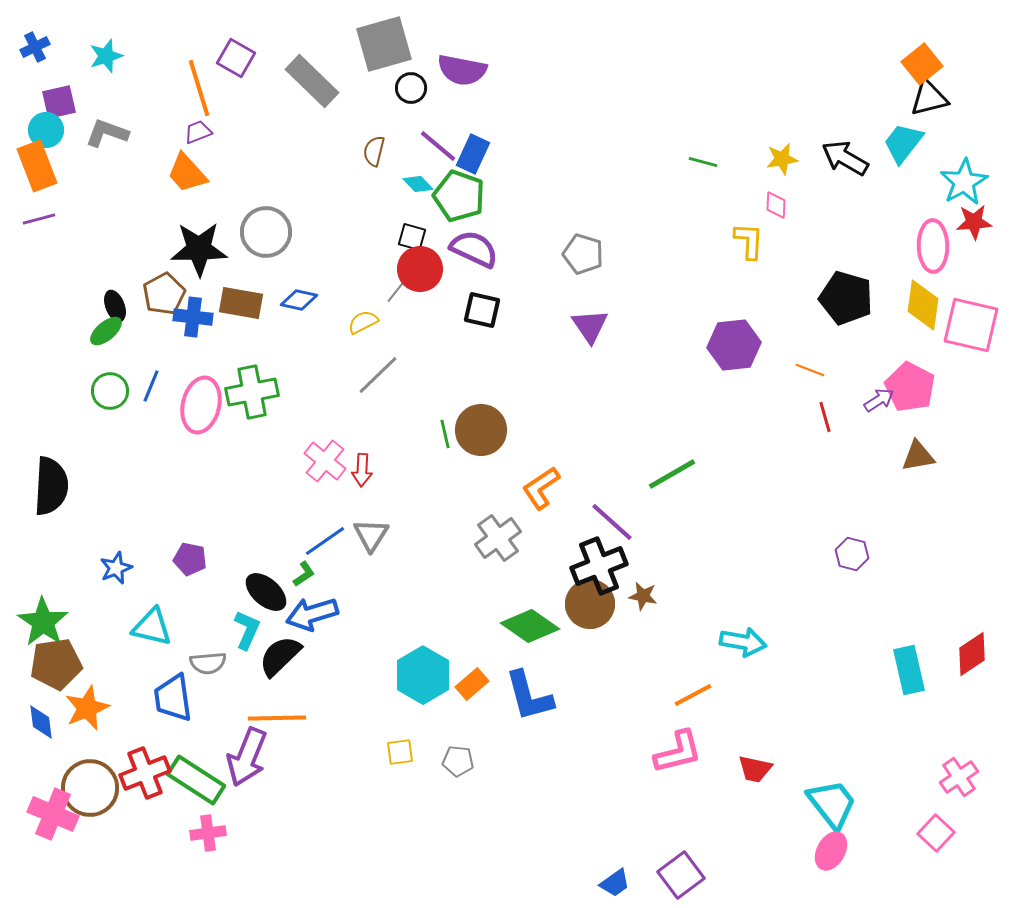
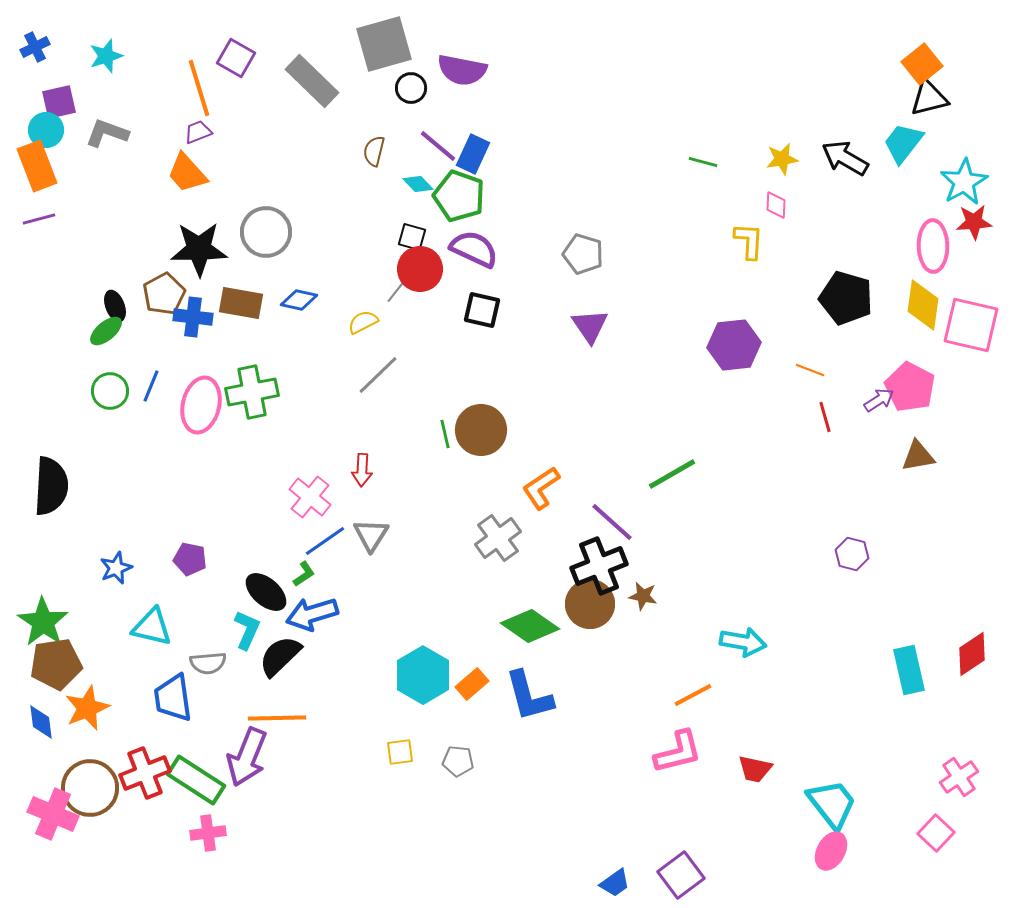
pink cross at (325, 461): moved 15 px left, 36 px down
